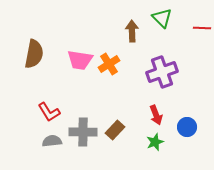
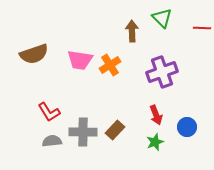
brown semicircle: rotated 60 degrees clockwise
orange cross: moved 1 px right, 1 px down
